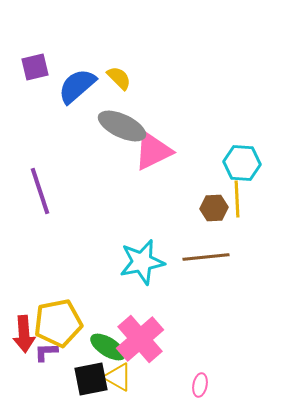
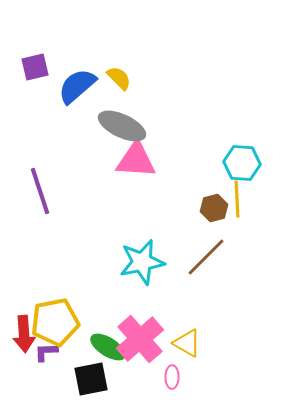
pink triangle: moved 17 px left, 9 px down; rotated 30 degrees clockwise
brown hexagon: rotated 12 degrees counterclockwise
brown line: rotated 39 degrees counterclockwise
yellow pentagon: moved 3 px left, 1 px up
yellow triangle: moved 69 px right, 34 px up
pink ellipse: moved 28 px left, 8 px up; rotated 10 degrees counterclockwise
